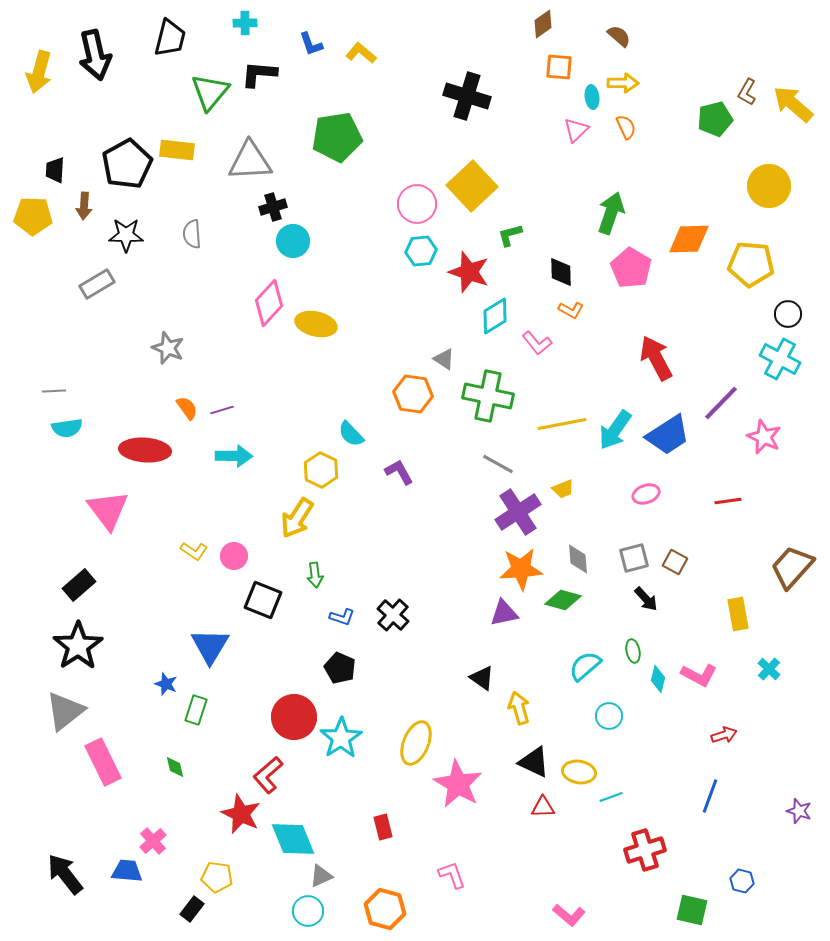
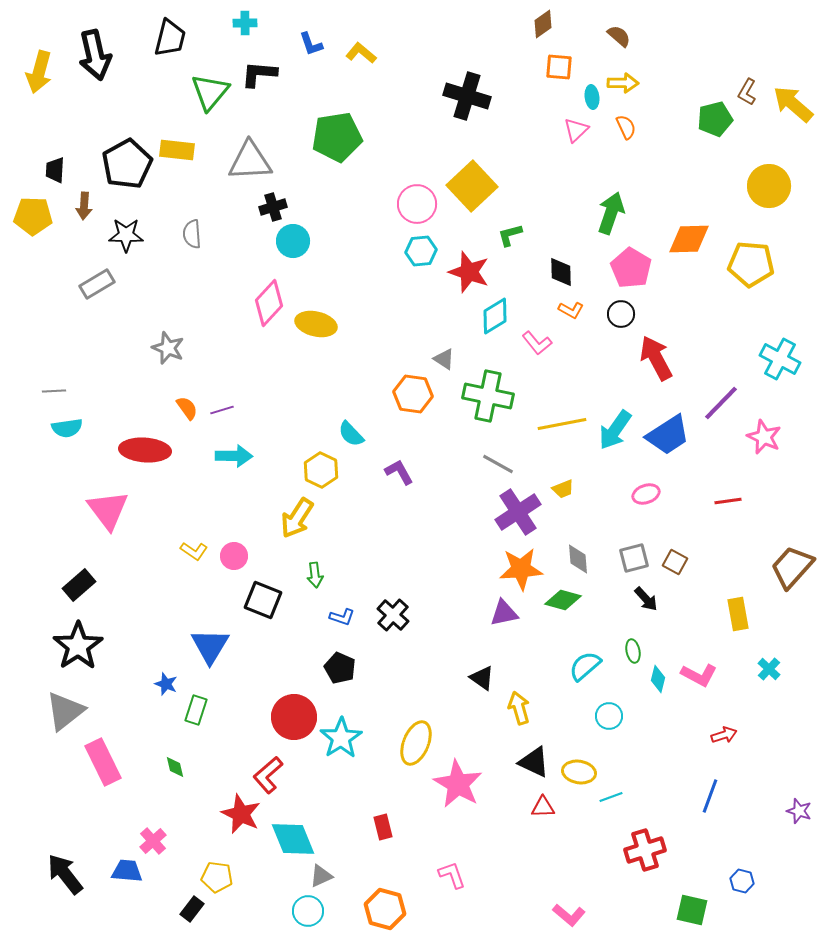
black circle at (788, 314): moved 167 px left
